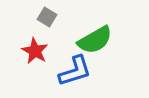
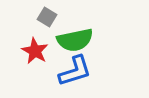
green semicircle: moved 20 px left; rotated 18 degrees clockwise
